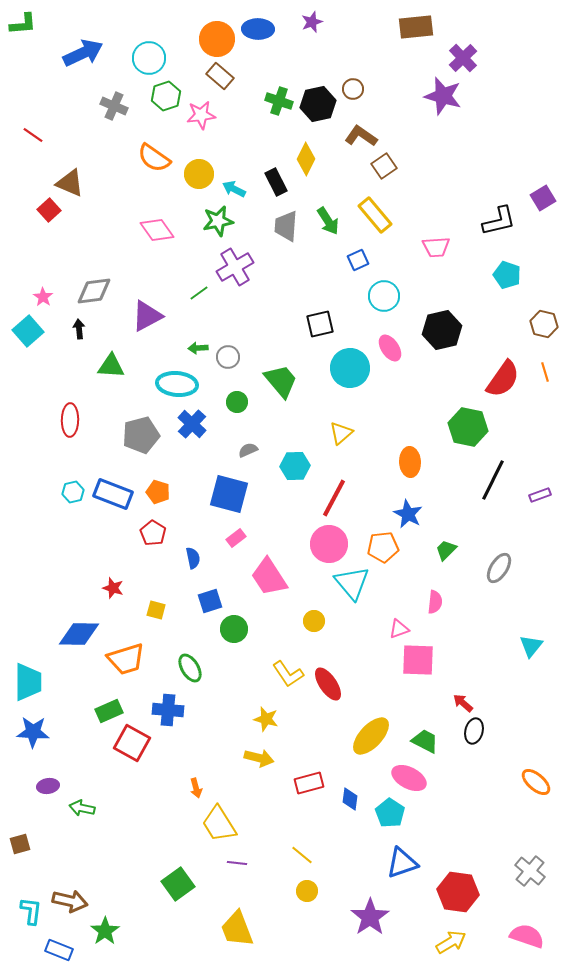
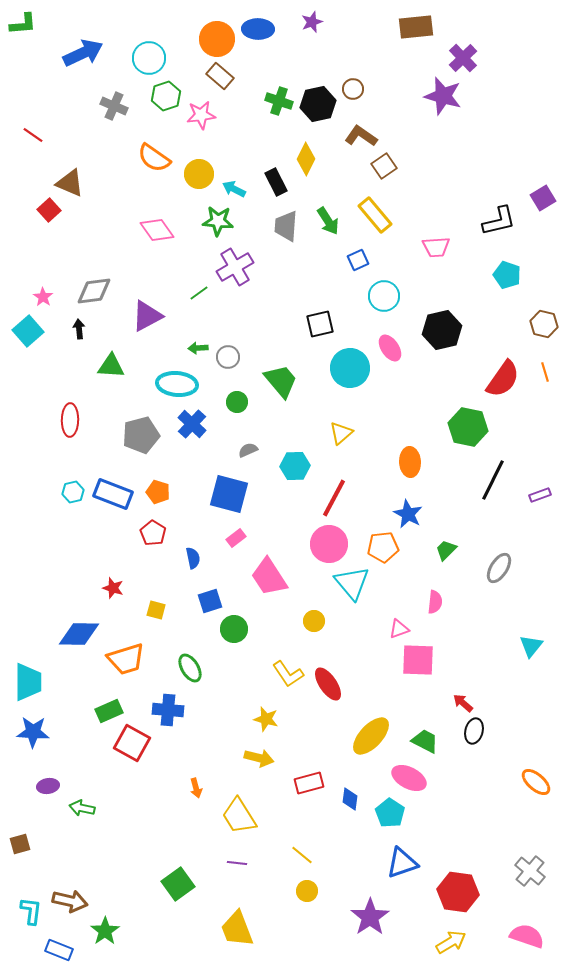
green star at (218, 221): rotated 16 degrees clockwise
yellow trapezoid at (219, 824): moved 20 px right, 8 px up
